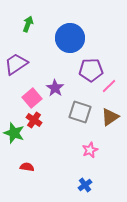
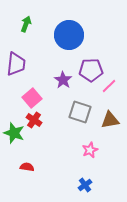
green arrow: moved 2 px left
blue circle: moved 1 px left, 3 px up
purple trapezoid: rotated 130 degrees clockwise
purple star: moved 8 px right, 8 px up
brown triangle: moved 3 px down; rotated 24 degrees clockwise
